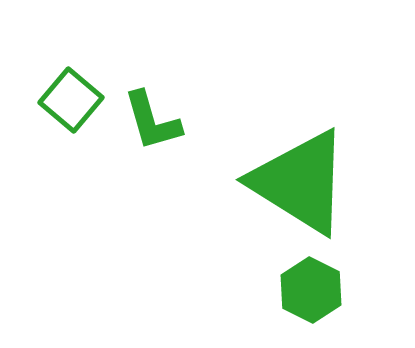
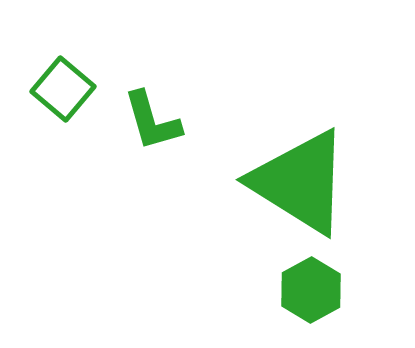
green square: moved 8 px left, 11 px up
green hexagon: rotated 4 degrees clockwise
